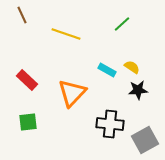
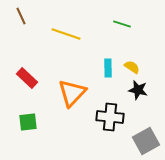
brown line: moved 1 px left, 1 px down
green line: rotated 60 degrees clockwise
cyan rectangle: moved 1 px right, 2 px up; rotated 60 degrees clockwise
red rectangle: moved 2 px up
black star: rotated 18 degrees clockwise
black cross: moved 7 px up
gray square: moved 1 px right, 1 px down
